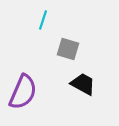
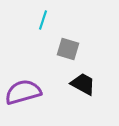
purple semicircle: rotated 129 degrees counterclockwise
